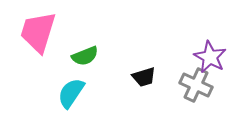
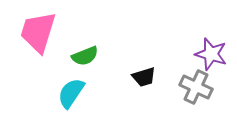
purple star: moved 1 px right, 3 px up; rotated 12 degrees counterclockwise
gray cross: moved 2 px down
